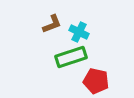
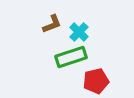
cyan cross: rotated 18 degrees clockwise
red pentagon: rotated 25 degrees counterclockwise
